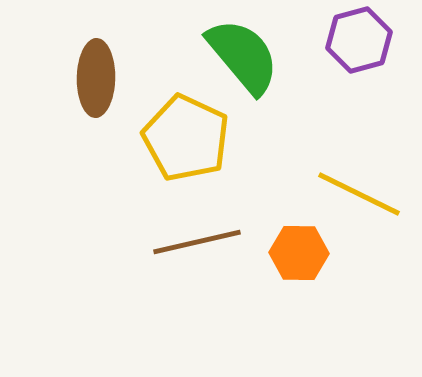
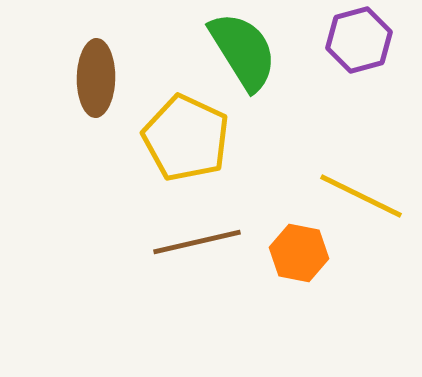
green semicircle: moved 5 px up; rotated 8 degrees clockwise
yellow line: moved 2 px right, 2 px down
orange hexagon: rotated 10 degrees clockwise
